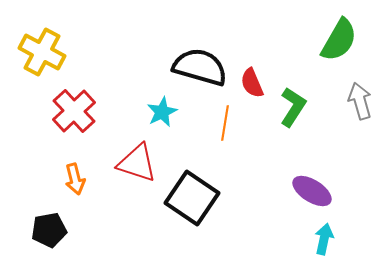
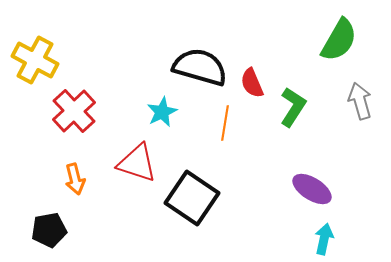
yellow cross: moved 7 px left, 8 px down
purple ellipse: moved 2 px up
